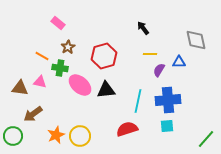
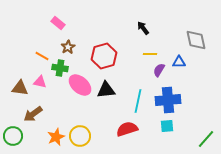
orange star: moved 2 px down
